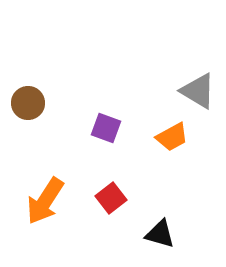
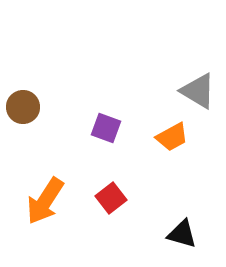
brown circle: moved 5 px left, 4 px down
black triangle: moved 22 px right
